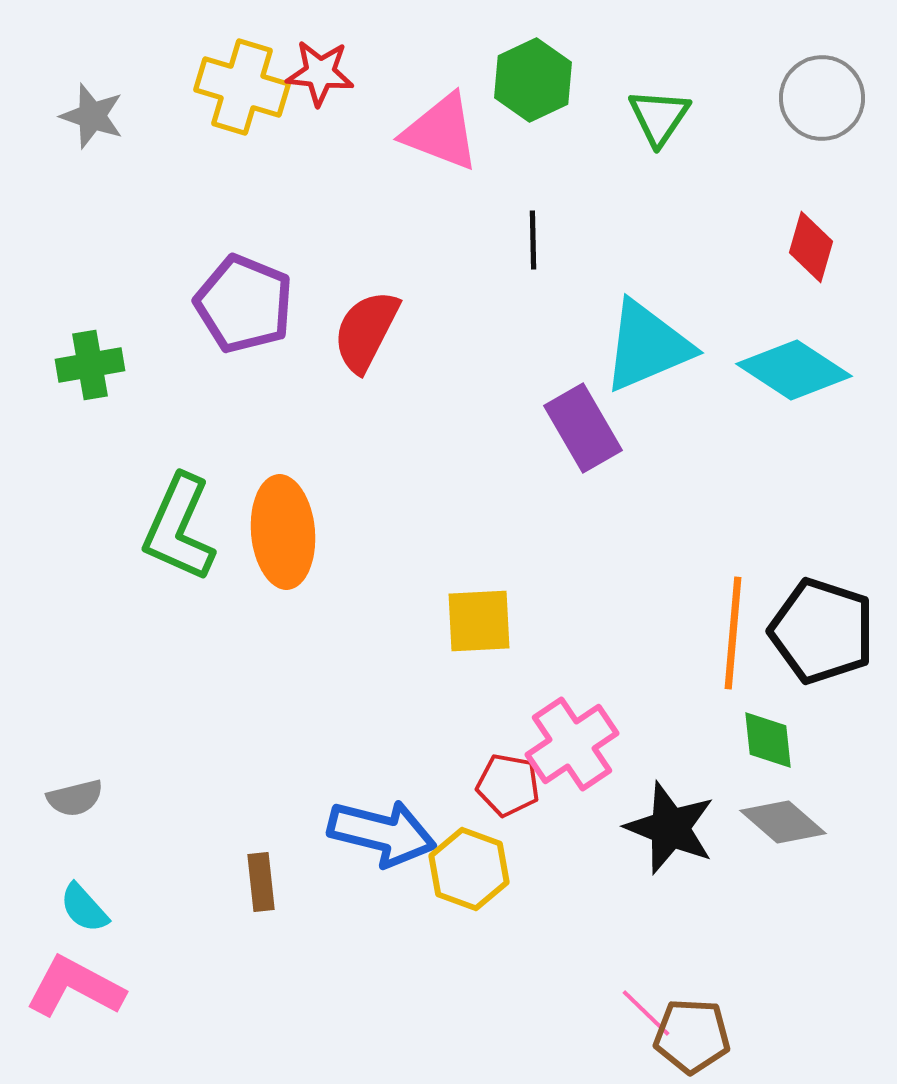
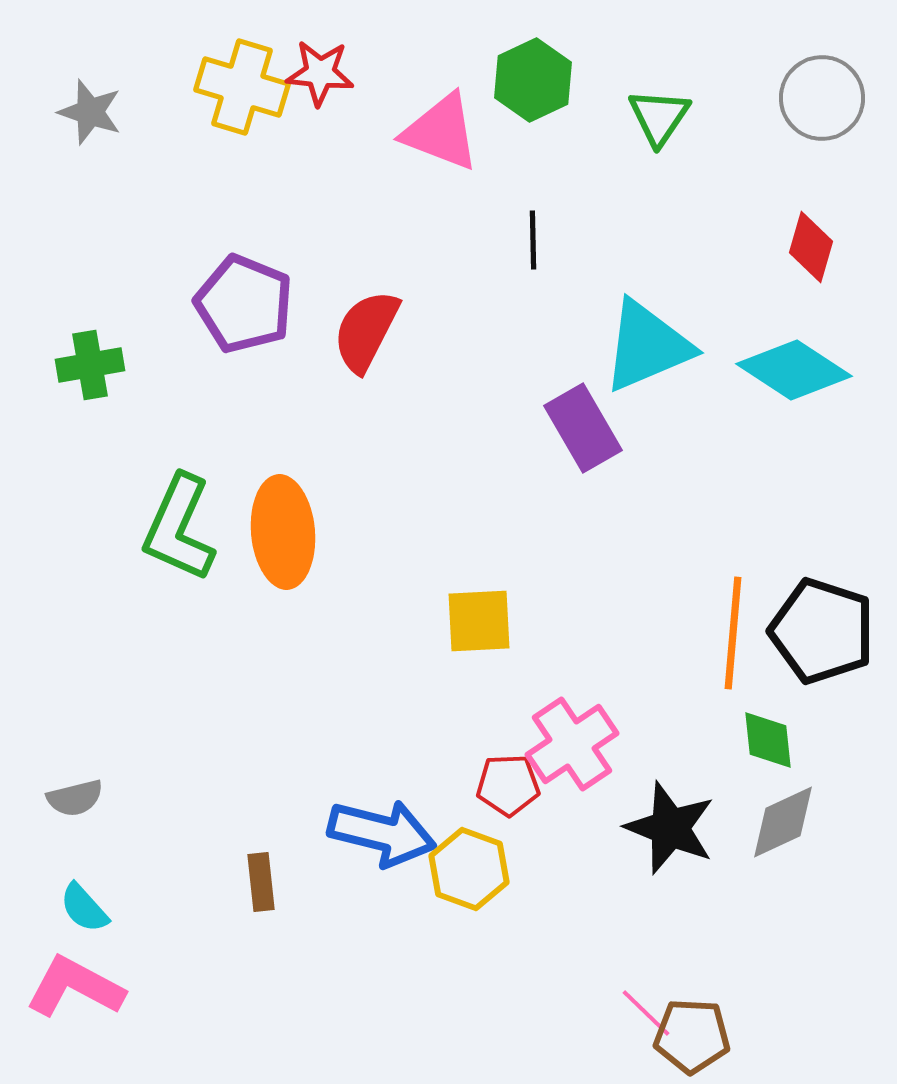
gray star: moved 2 px left, 4 px up
red pentagon: rotated 12 degrees counterclockwise
gray diamond: rotated 66 degrees counterclockwise
